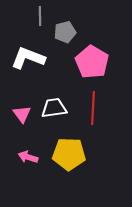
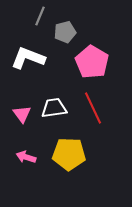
gray line: rotated 24 degrees clockwise
red line: rotated 28 degrees counterclockwise
pink arrow: moved 2 px left
